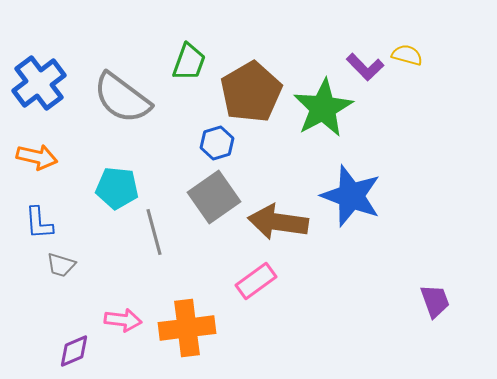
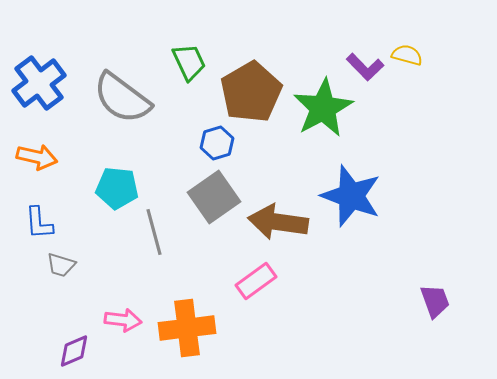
green trapezoid: rotated 45 degrees counterclockwise
